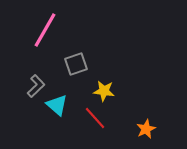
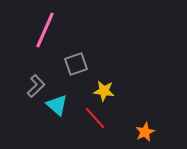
pink line: rotated 6 degrees counterclockwise
orange star: moved 1 px left, 3 px down
